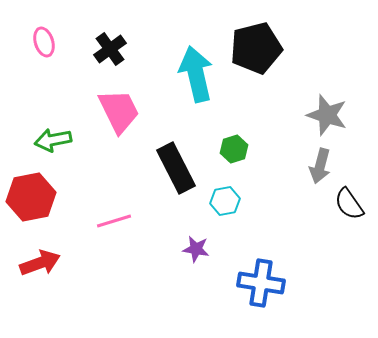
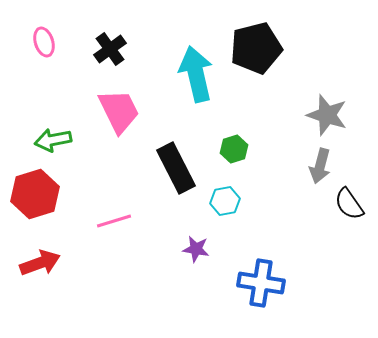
red hexagon: moved 4 px right, 3 px up; rotated 6 degrees counterclockwise
